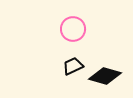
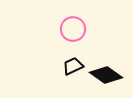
black diamond: moved 1 px right, 1 px up; rotated 20 degrees clockwise
